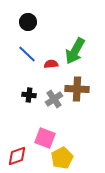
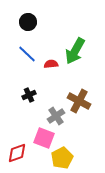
brown cross: moved 2 px right, 12 px down; rotated 25 degrees clockwise
black cross: rotated 32 degrees counterclockwise
gray cross: moved 2 px right, 17 px down
pink square: moved 1 px left
red diamond: moved 3 px up
